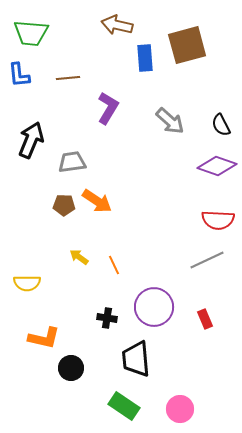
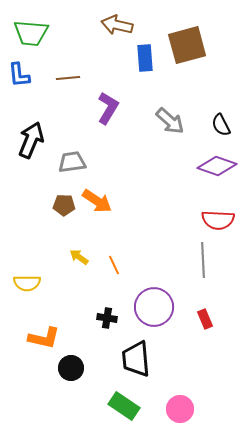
gray line: moved 4 px left; rotated 68 degrees counterclockwise
